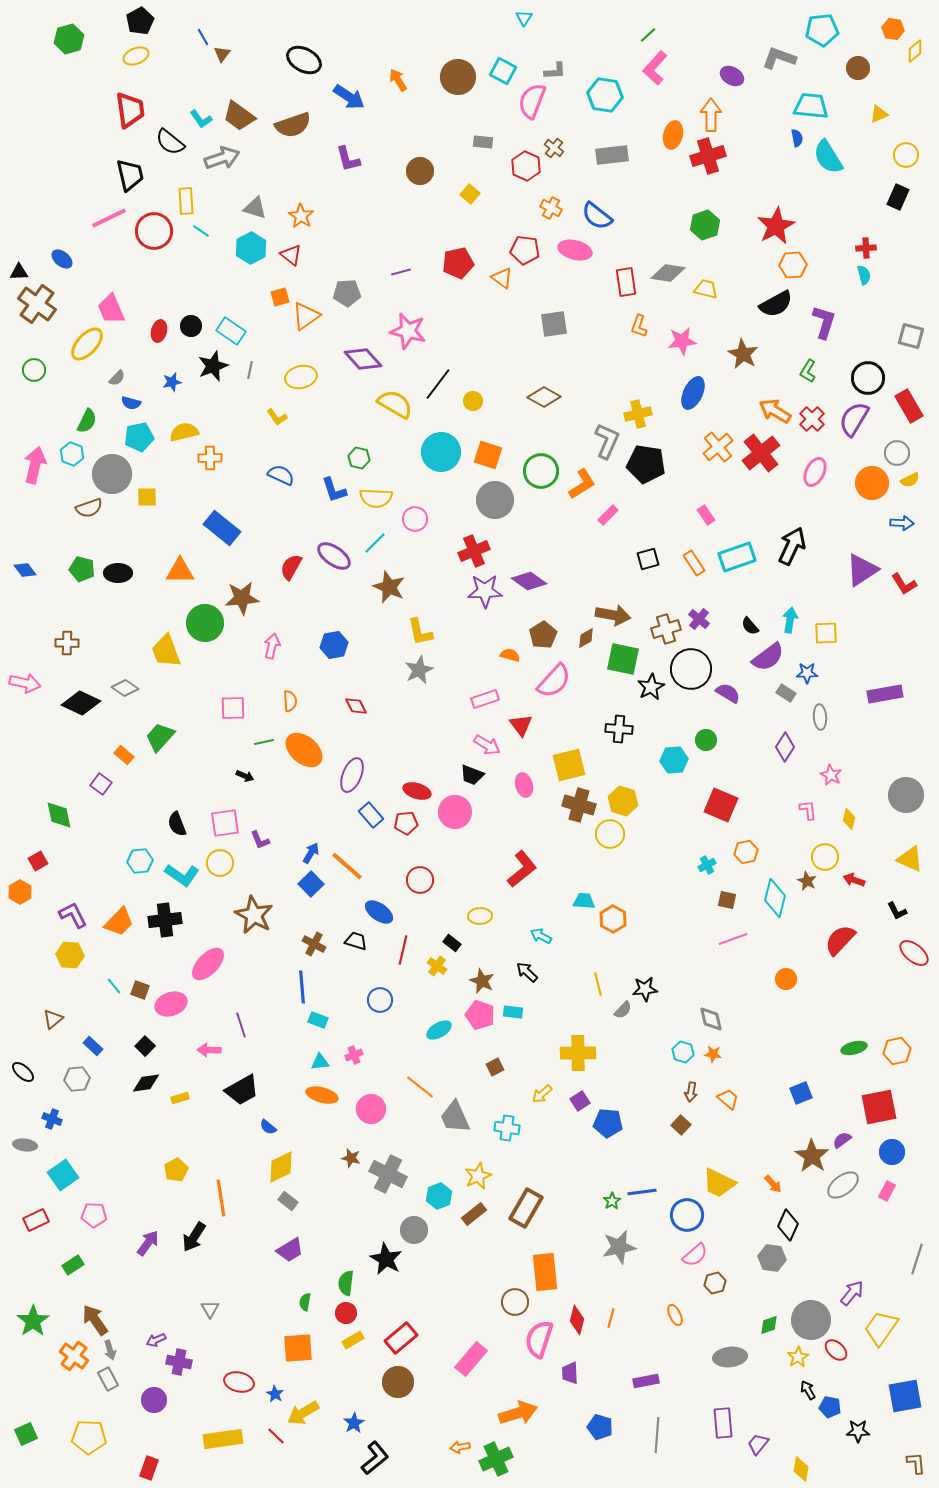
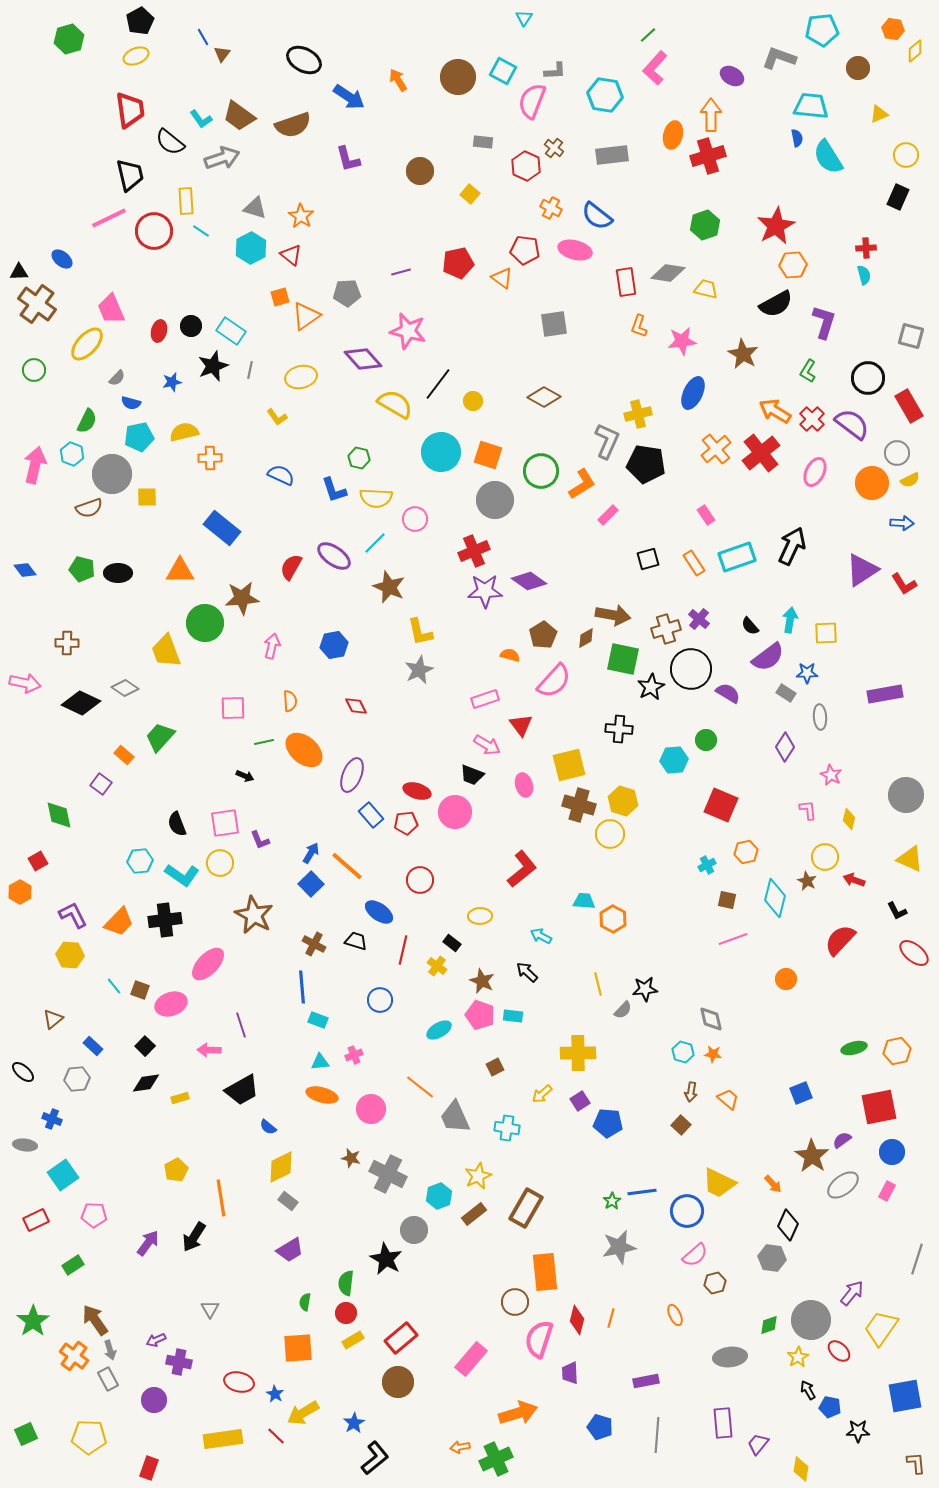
purple semicircle at (854, 419): moved 2 px left, 5 px down; rotated 96 degrees clockwise
orange cross at (718, 447): moved 2 px left, 2 px down
cyan rectangle at (513, 1012): moved 4 px down
blue circle at (687, 1215): moved 4 px up
red ellipse at (836, 1350): moved 3 px right, 1 px down
